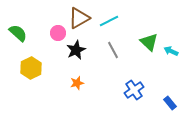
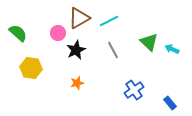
cyan arrow: moved 1 px right, 2 px up
yellow hexagon: rotated 25 degrees counterclockwise
